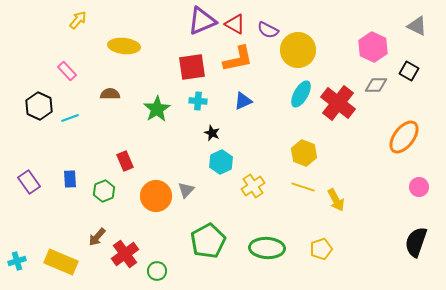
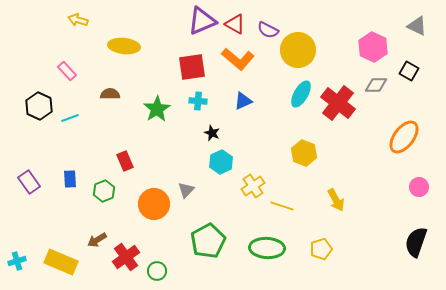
yellow arrow at (78, 20): rotated 114 degrees counterclockwise
orange L-shape at (238, 59): rotated 52 degrees clockwise
yellow line at (303, 187): moved 21 px left, 19 px down
orange circle at (156, 196): moved 2 px left, 8 px down
brown arrow at (97, 237): moved 3 px down; rotated 18 degrees clockwise
red cross at (125, 254): moved 1 px right, 3 px down
